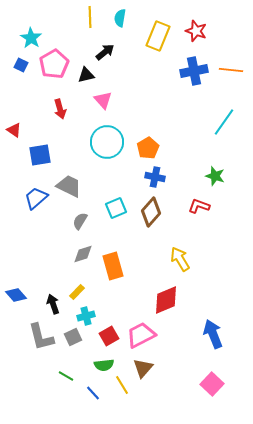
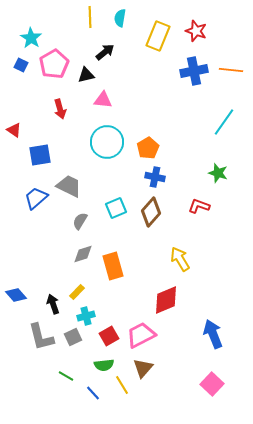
pink triangle at (103, 100): rotated 42 degrees counterclockwise
green star at (215, 176): moved 3 px right, 3 px up
